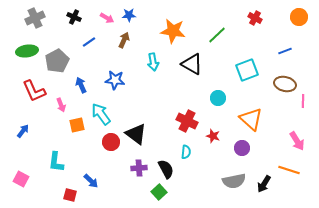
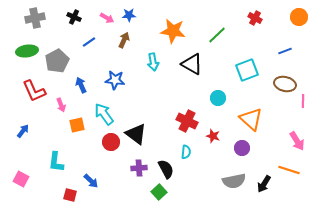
gray cross at (35, 18): rotated 12 degrees clockwise
cyan arrow at (101, 114): moved 3 px right
